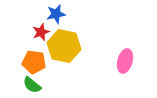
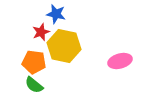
blue star: rotated 24 degrees clockwise
pink ellipse: moved 5 px left; rotated 60 degrees clockwise
green semicircle: moved 2 px right
